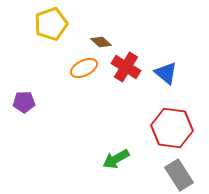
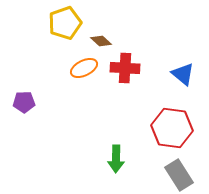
yellow pentagon: moved 14 px right, 1 px up
brown diamond: moved 1 px up
red cross: moved 1 px left, 1 px down; rotated 28 degrees counterclockwise
blue triangle: moved 17 px right, 1 px down
green arrow: rotated 60 degrees counterclockwise
